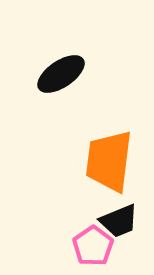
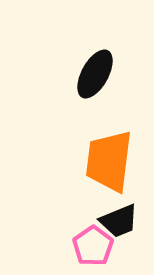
black ellipse: moved 34 px right; rotated 27 degrees counterclockwise
